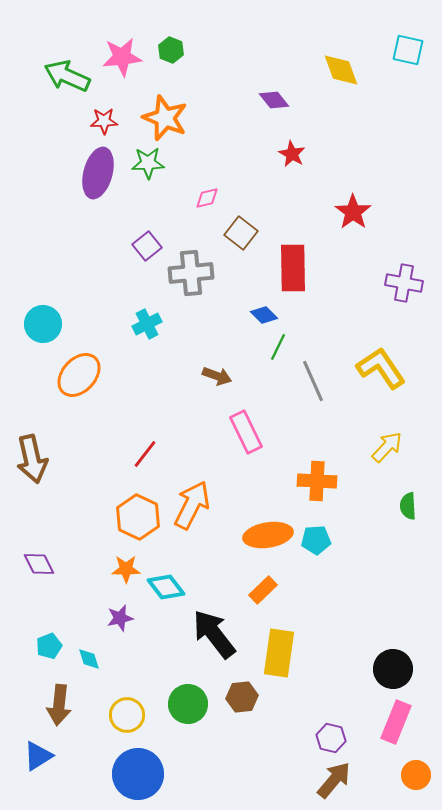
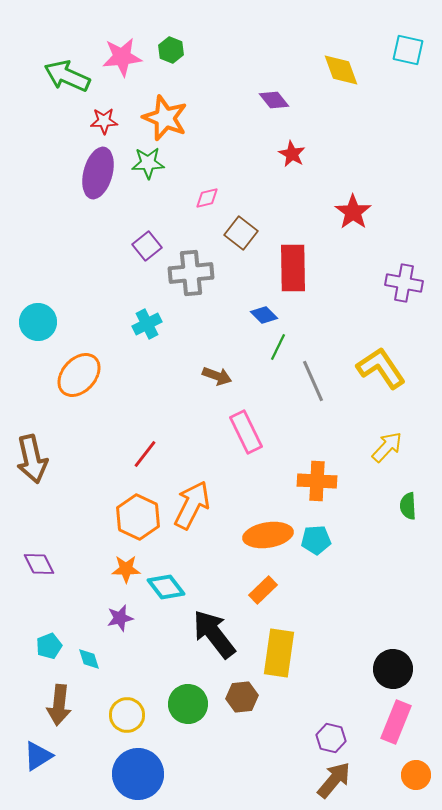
cyan circle at (43, 324): moved 5 px left, 2 px up
